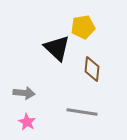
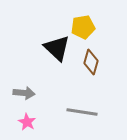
brown diamond: moved 1 px left, 7 px up; rotated 10 degrees clockwise
